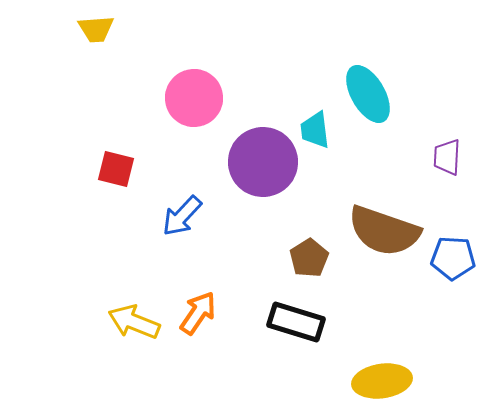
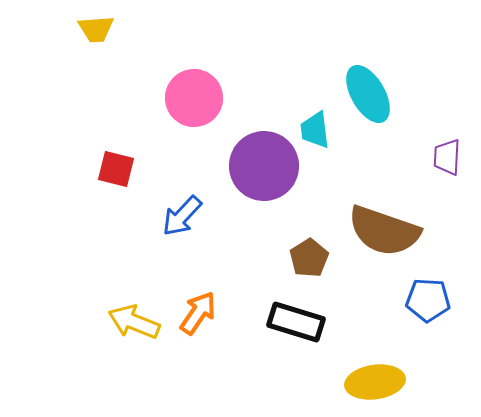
purple circle: moved 1 px right, 4 px down
blue pentagon: moved 25 px left, 42 px down
yellow ellipse: moved 7 px left, 1 px down
